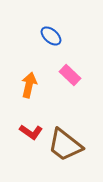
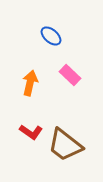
orange arrow: moved 1 px right, 2 px up
